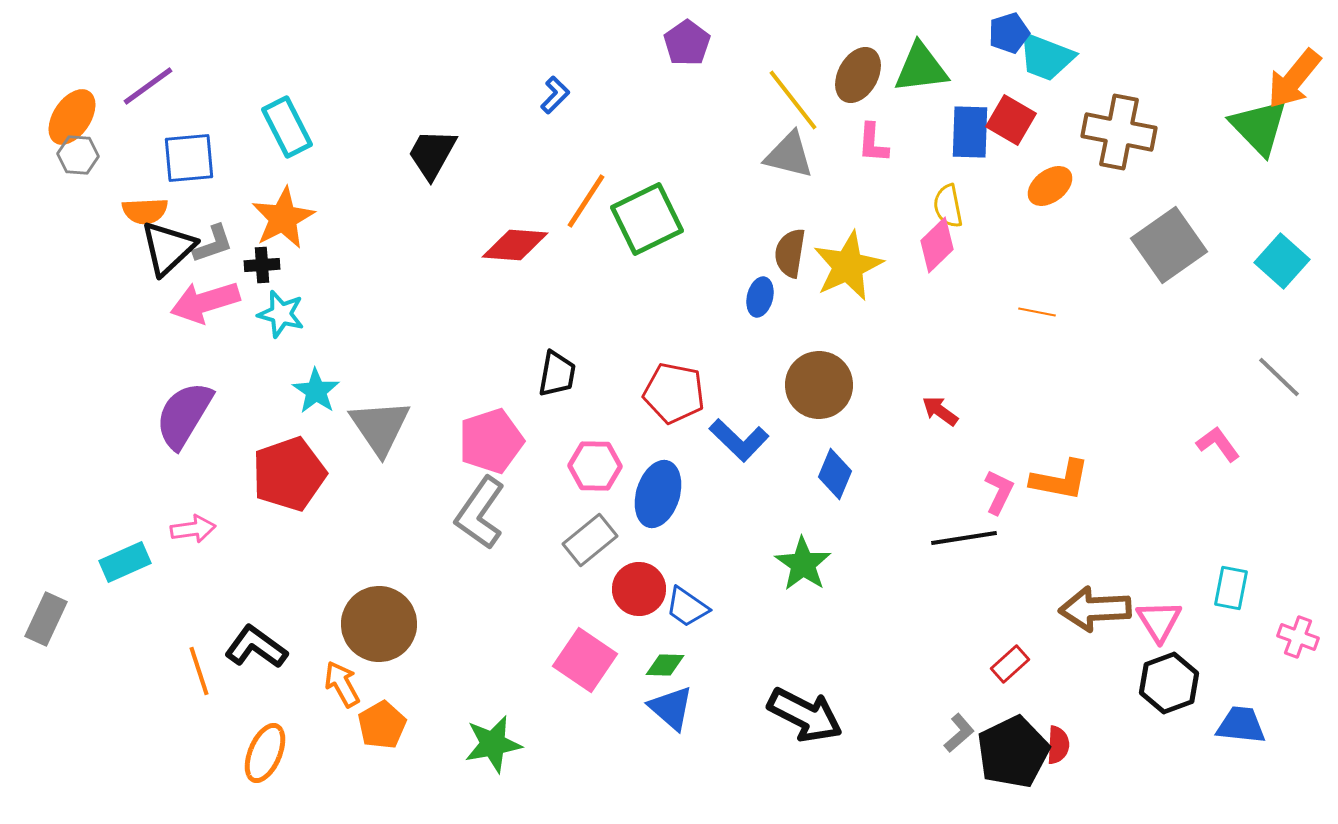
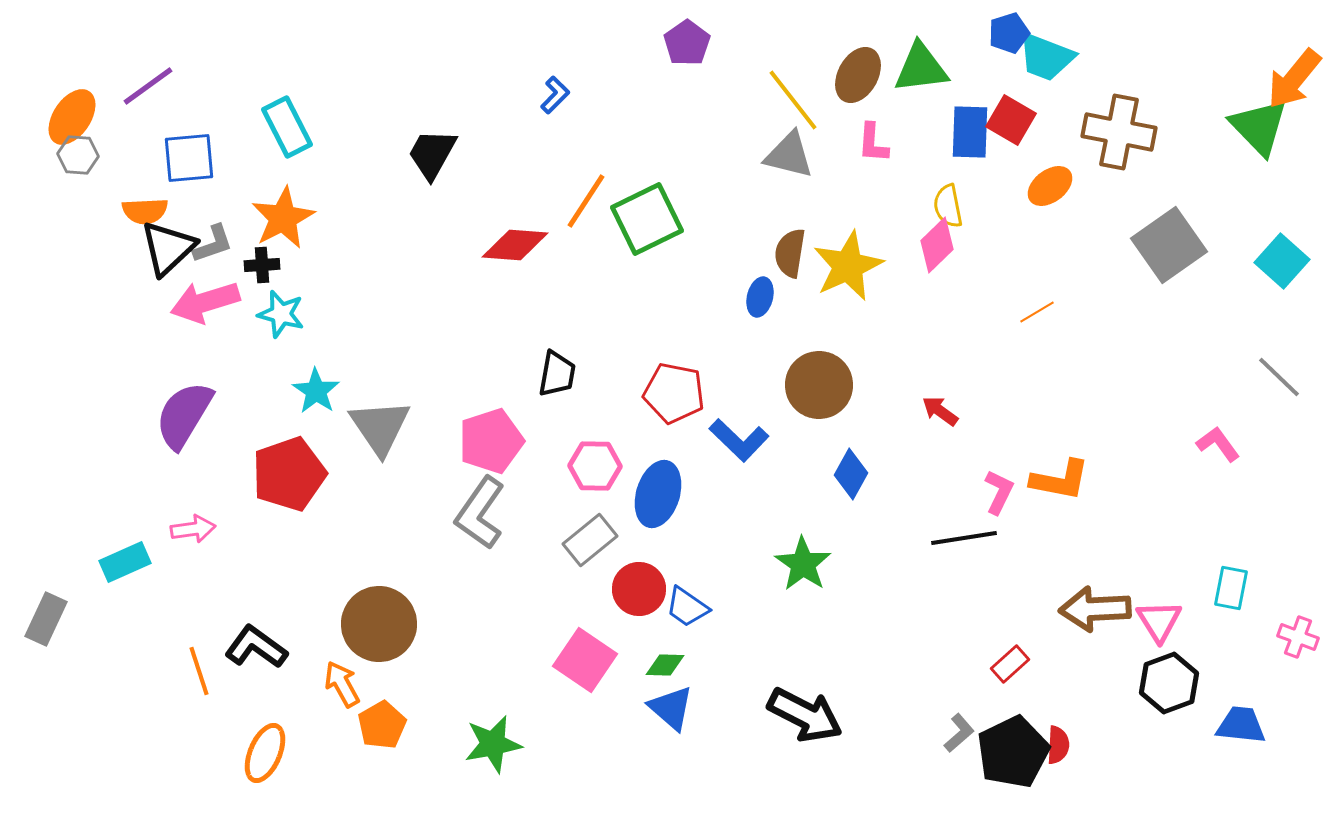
orange line at (1037, 312): rotated 42 degrees counterclockwise
blue diamond at (835, 474): moved 16 px right; rotated 6 degrees clockwise
